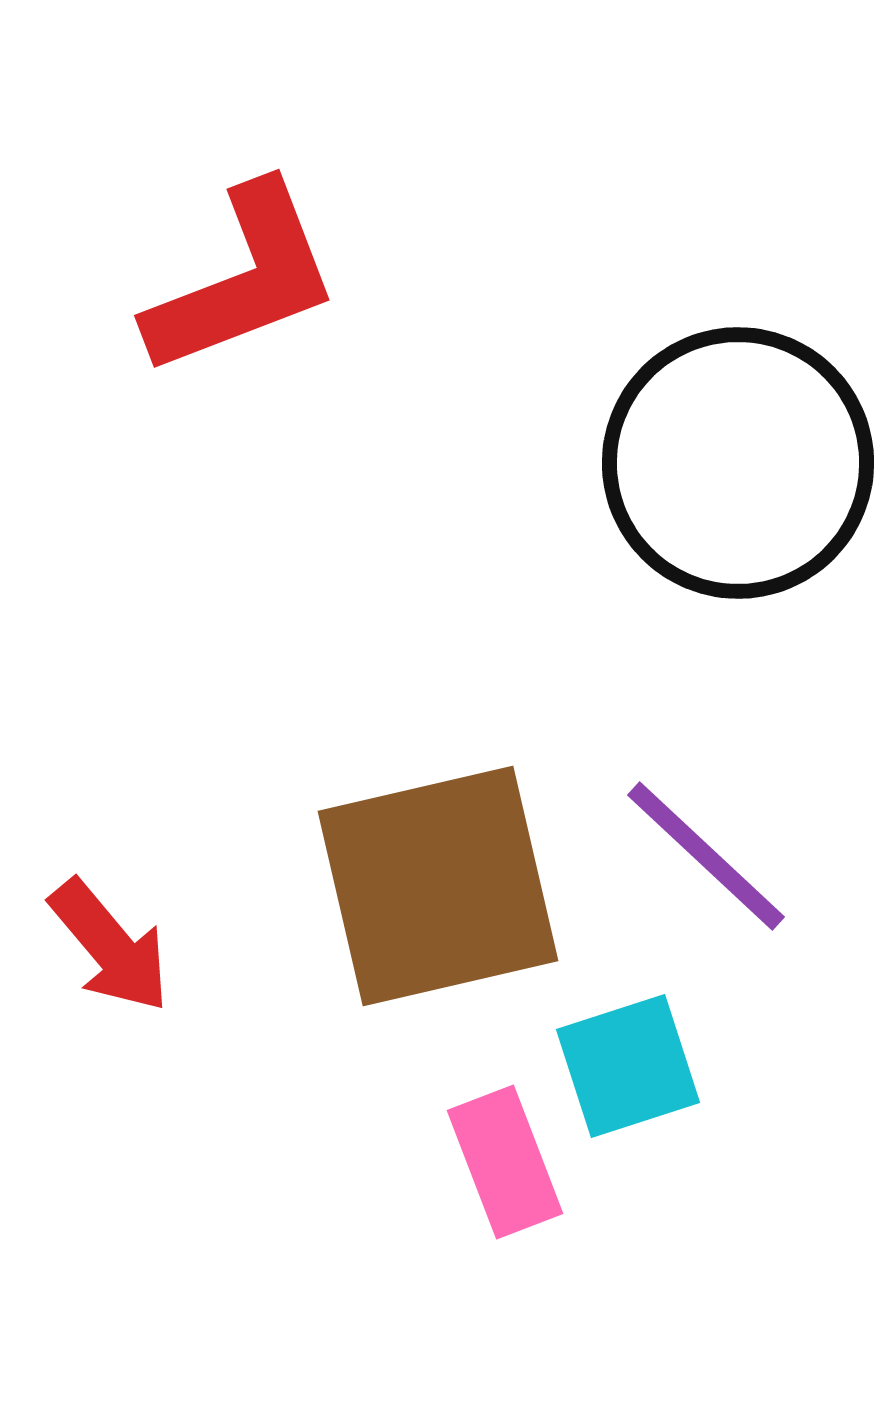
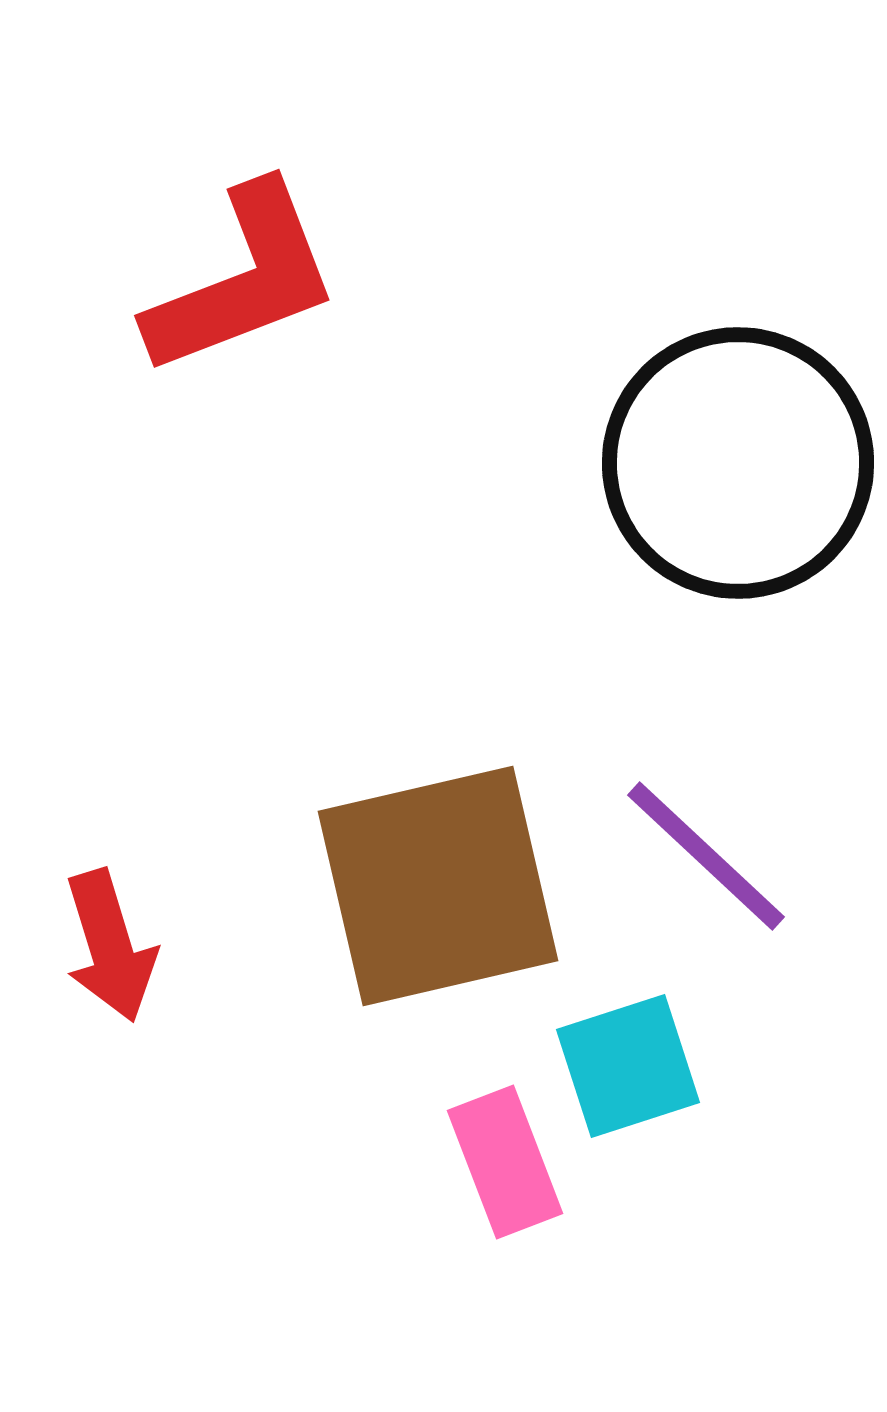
red arrow: rotated 23 degrees clockwise
